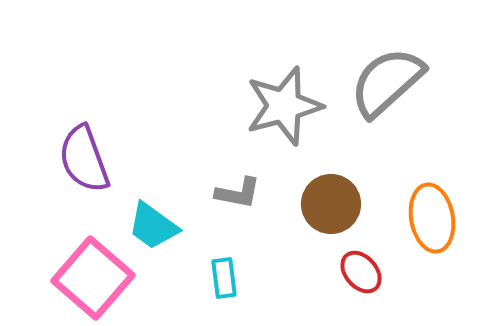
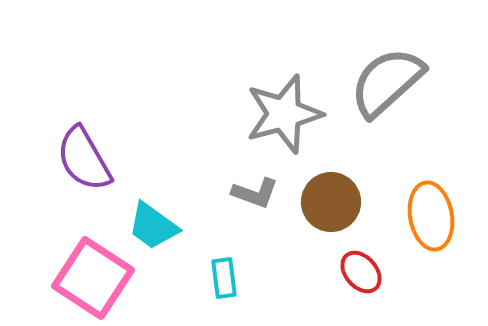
gray star: moved 8 px down
purple semicircle: rotated 10 degrees counterclockwise
gray L-shape: moved 17 px right; rotated 9 degrees clockwise
brown circle: moved 2 px up
orange ellipse: moved 1 px left, 2 px up
pink square: rotated 8 degrees counterclockwise
